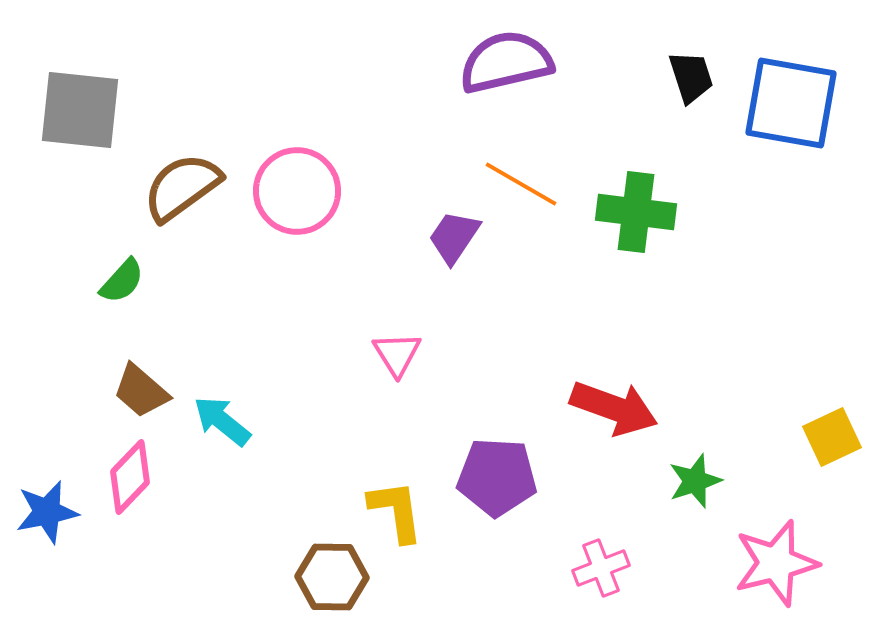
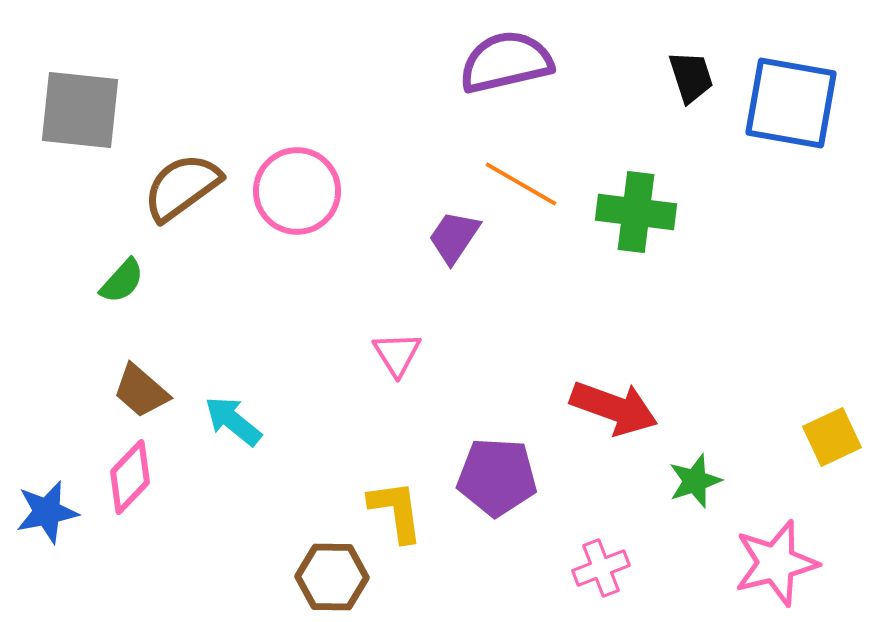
cyan arrow: moved 11 px right
